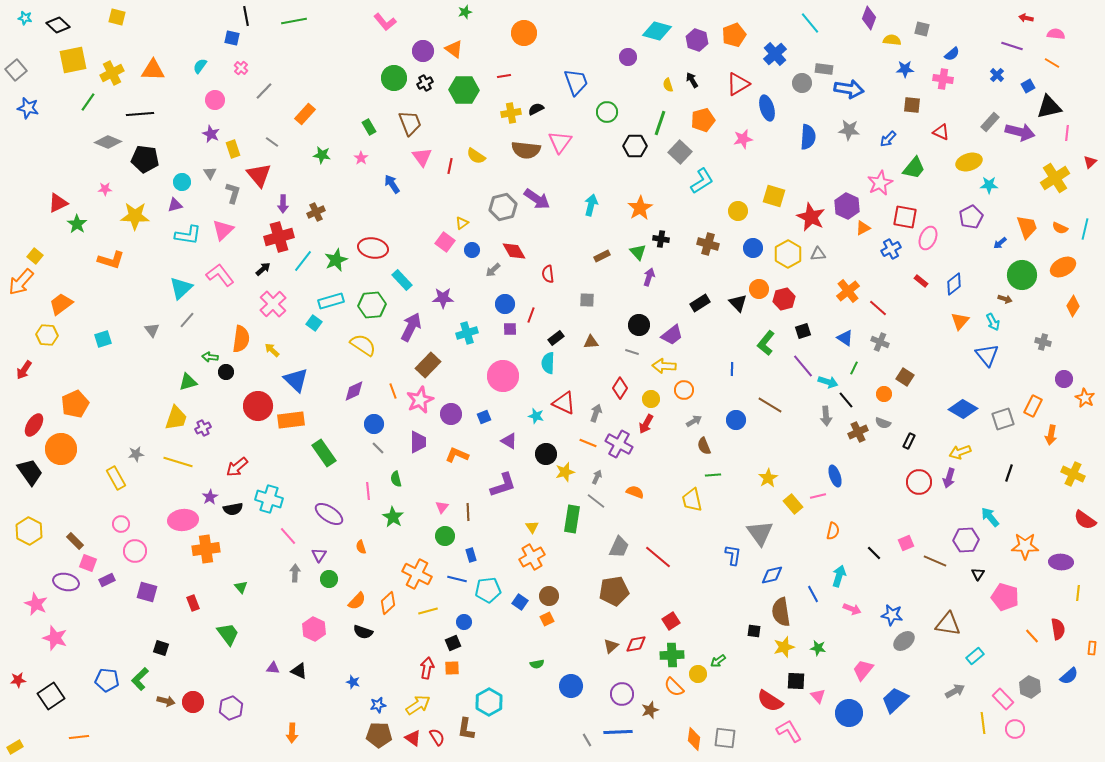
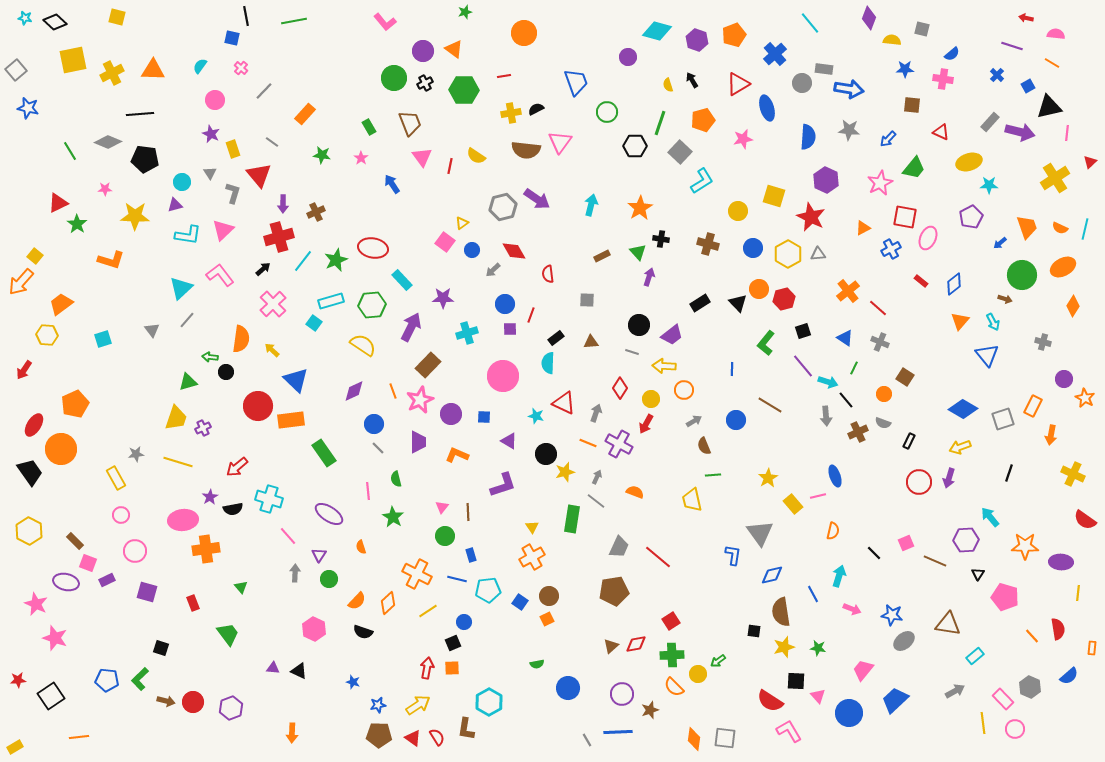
black diamond at (58, 25): moved 3 px left, 3 px up
green line at (88, 102): moved 18 px left, 49 px down; rotated 66 degrees counterclockwise
purple hexagon at (847, 206): moved 21 px left, 26 px up
blue square at (484, 417): rotated 24 degrees clockwise
yellow arrow at (960, 452): moved 5 px up
pink circle at (121, 524): moved 9 px up
yellow line at (428, 611): rotated 18 degrees counterclockwise
blue circle at (571, 686): moved 3 px left, 2 px down
